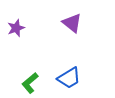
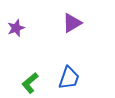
purple triangle: rotated 50 degrees clockwise
blue trapezoid: rotated 40 degrees counterclockwise
